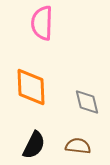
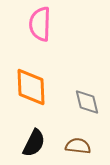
pink semicircle: moved 2 px left, 1 px down
black semicircle: moved 2 px up
